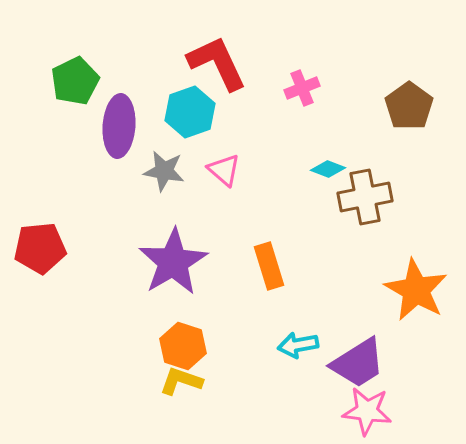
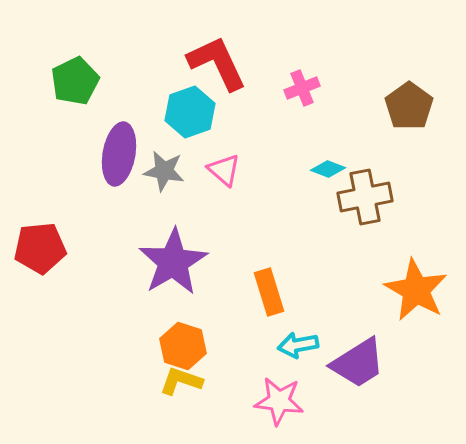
purple ellipse: moved 28 px down; rotated 6 degrees clockwise
orange rectangle: moved 26 px down
pink star: moved 88 px left, 10 px up
